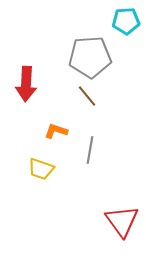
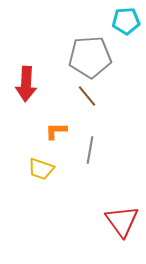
orange L-shape: rotated 20 degrees counterclockwise
